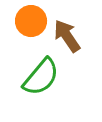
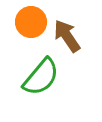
orange circle: moved 1 px down
